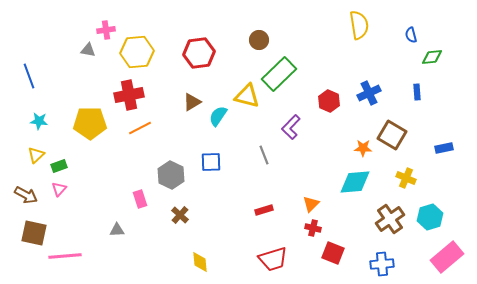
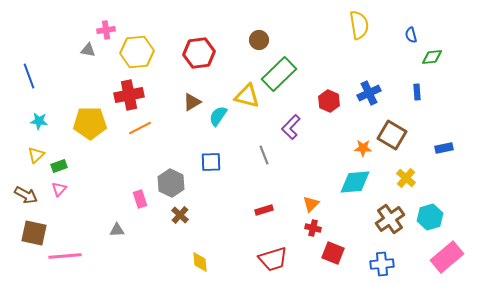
gray hexagon at (171, 175): moved 8 px down
yellow cross at (406, 178): rotated 18 degrees clockwise
